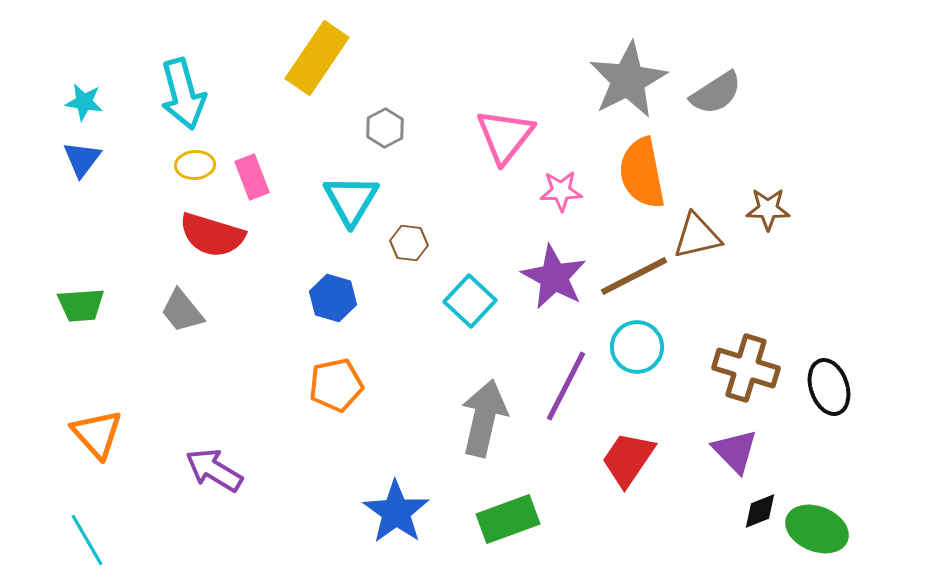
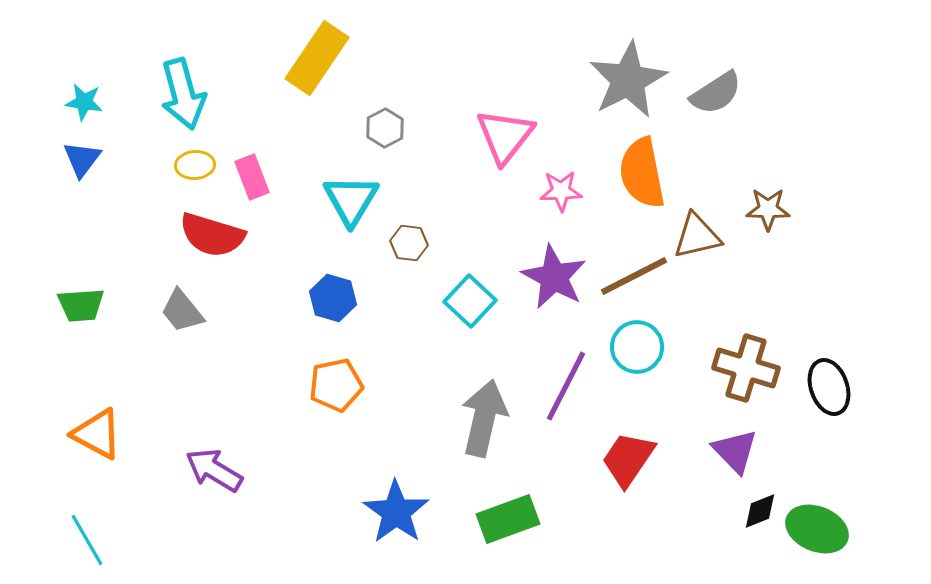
orange triangle: rotated 20 degrees counterclockwise
